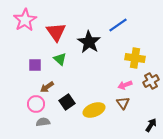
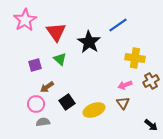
purple square: rotated 16 degrees counterclockwise
black arrow: rotated 96 degrees clockwise
